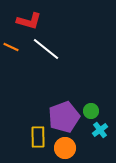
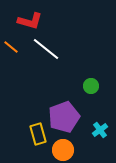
red L-shape: moved 1 px right
orange line: rotated 14 degrees clockwise
green circle: moved 25 px up
yellow rectangle: moved 3 px up; rotated 15 degrees counterclockwise
orange circle: moved 2 px left, 2 px down
